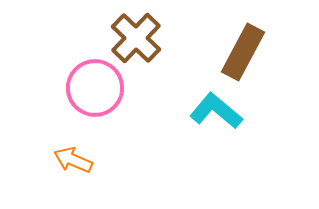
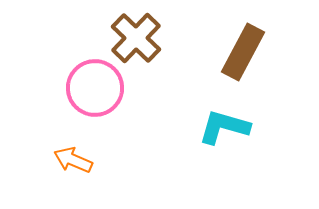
cyan L-shape: moved 8 px right, 16 px down; rotated 24 degrees counterclockwise
